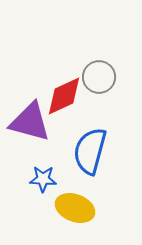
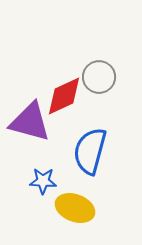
blue star: moved 2 px down
